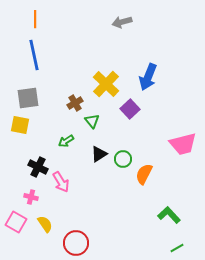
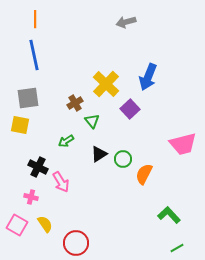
gray arrow: moved 4 px right
pink square: moved 1 px right, 3 px down
